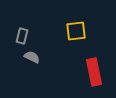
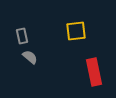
gray rectangle: rotated 28 degrees counterclockwise
gray semicircle: moved 2 px left; rotated 14 degrees clockwise
